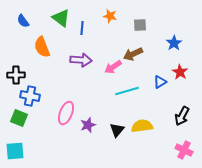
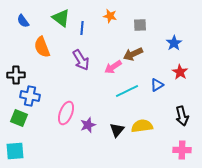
purple arrow: rotated 55 degrees clockwise
blue triangle: moved 3 px left, 3 px down
cyan line: rotated 10 degrees counterclockwise
black arrow: rotated 42 degrees counterclockwise
pink cross: moved 2 px left; rotated 24 degrees counterclockwise
